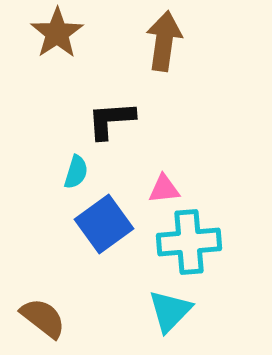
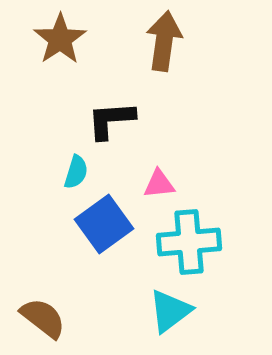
brown star: moved 3 px right, 6 px down
pink triangle: moved 5 px left, 5 px up
cyan triangle: rotated 9 degrees clockwise
